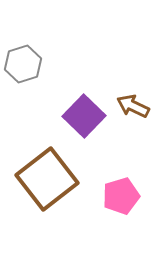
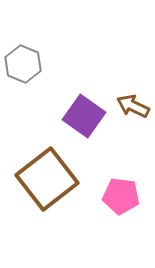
gray hexagon: rotated 21 degrees counterclockwise
purple square: rotated 9 degrees counterclockwise
pink pentagon: rotated 24 degrees clockwise
